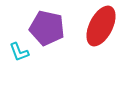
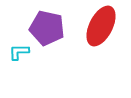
cyan L-shape: rotated 110 degrees clockwise
